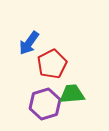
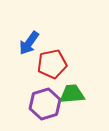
red pentagon: rotated 16 degrees clockwise
